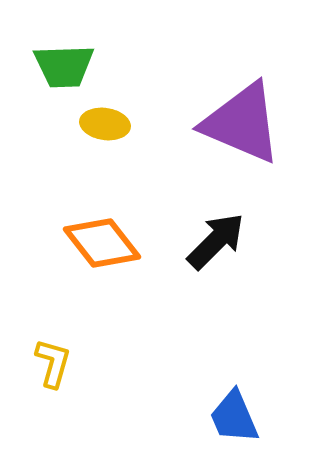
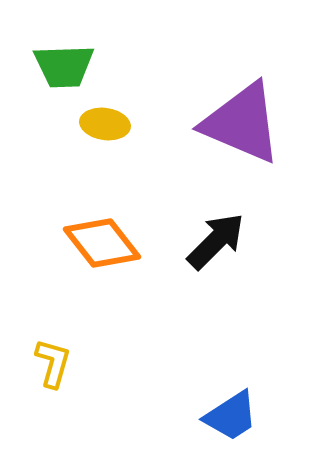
blue trapezoid: moved 3 px left, 1 px up; rotated 100 degrees counterclockwise
